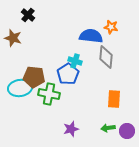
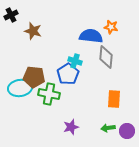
black cross: moved 17 px left; rotated 24 degrees clockwise
brown star: moved 20 px right, 7 px up
purple star: moved 2 px up
